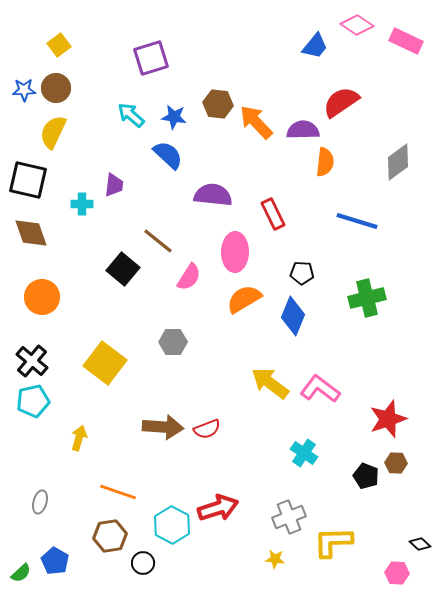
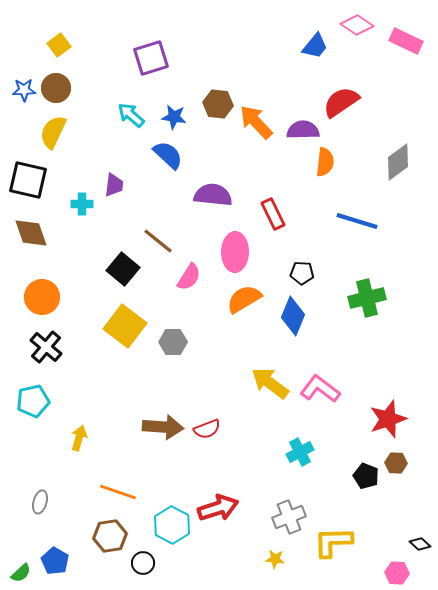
black cross at (32, 361): moved 14 px right, 14 px up
yellow square at (105, 363): moved 20 px right, 37 px up
cyan cross at (304, 453): moved 4 px left, 1 px up; rotated 28 degrees clockwise
